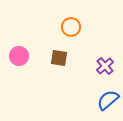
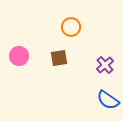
brown square: rotated 18 degrees counterclockwise
purple cross: moved 1 px up
blue semicircle: rotated 105 degrees counterclockwise
